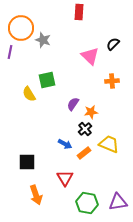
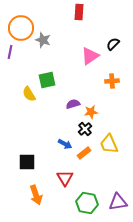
pink triangle: rotated 42 degrees clockwise
purple semicircle: rotated 40 degrees clockwise
yellow trapezoid: rotated 135 degrees counterclockwise
